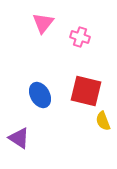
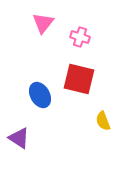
red square: moved 7 px left, 12 px up
